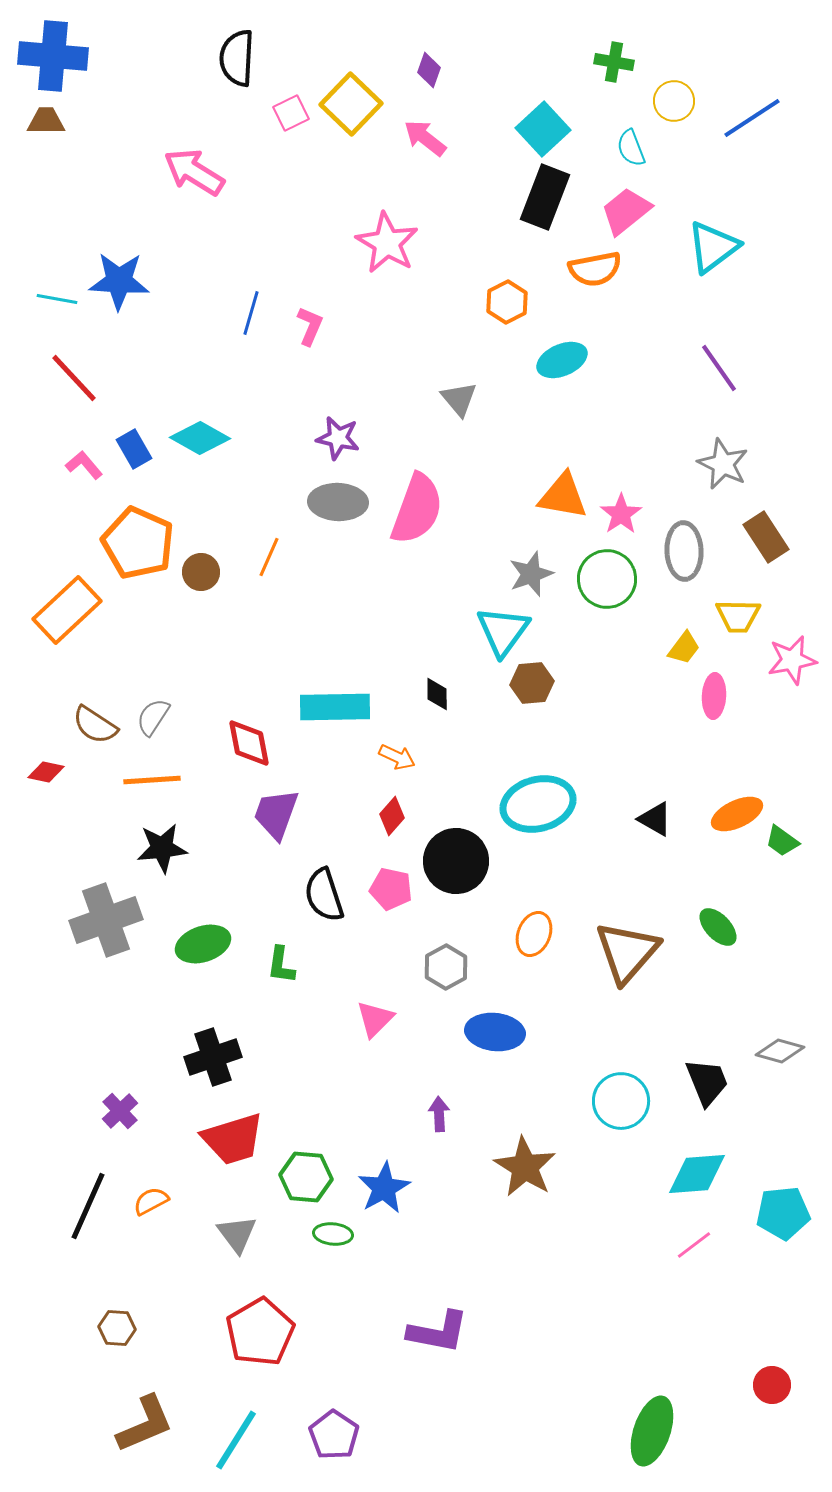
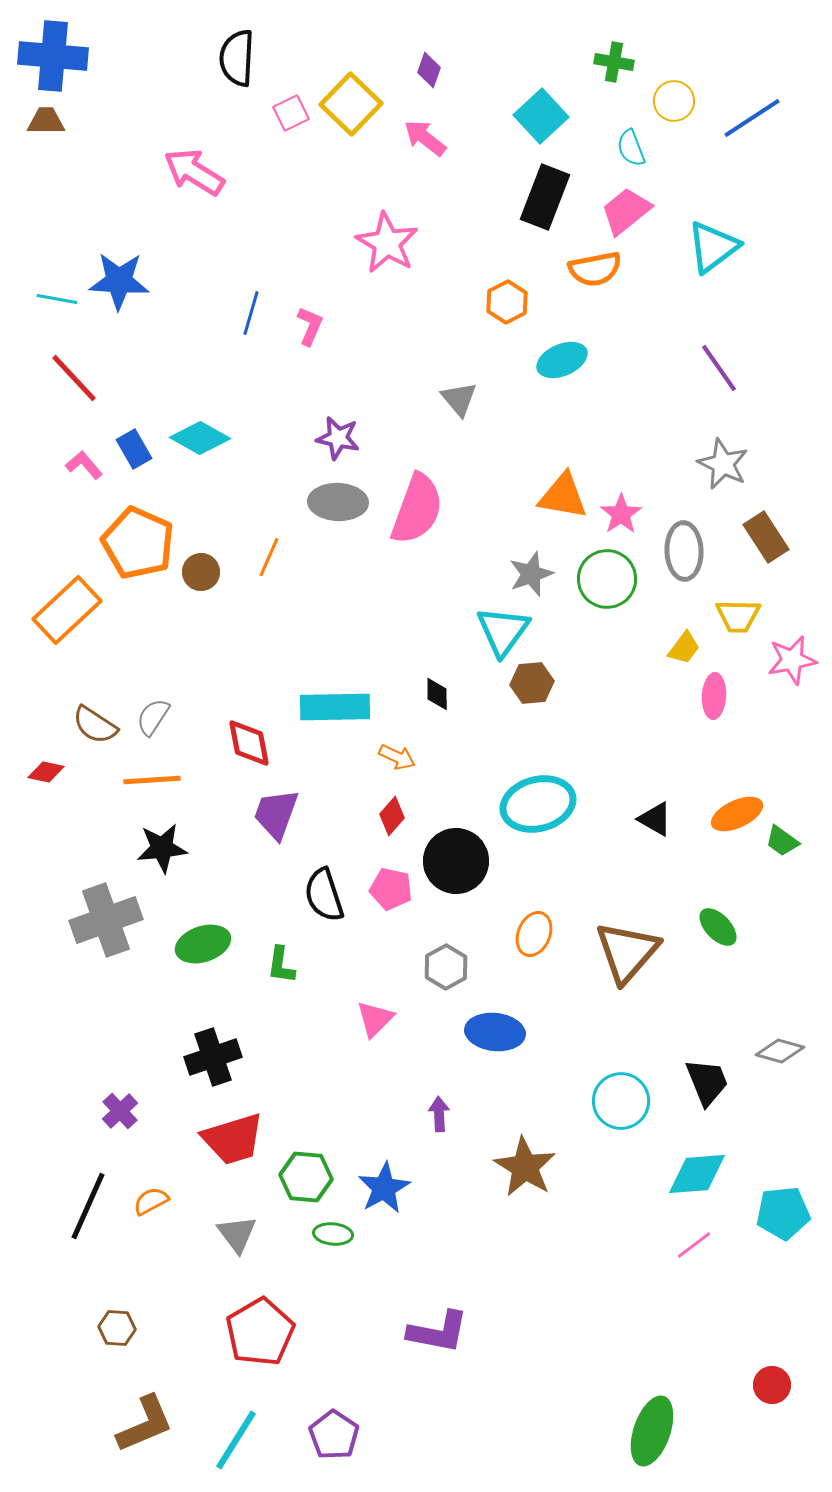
cyan square at (543, 129): moved 2 px left, 13 px up
